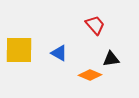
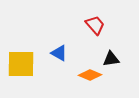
yellow square: moved 2 px right, 14 px down
